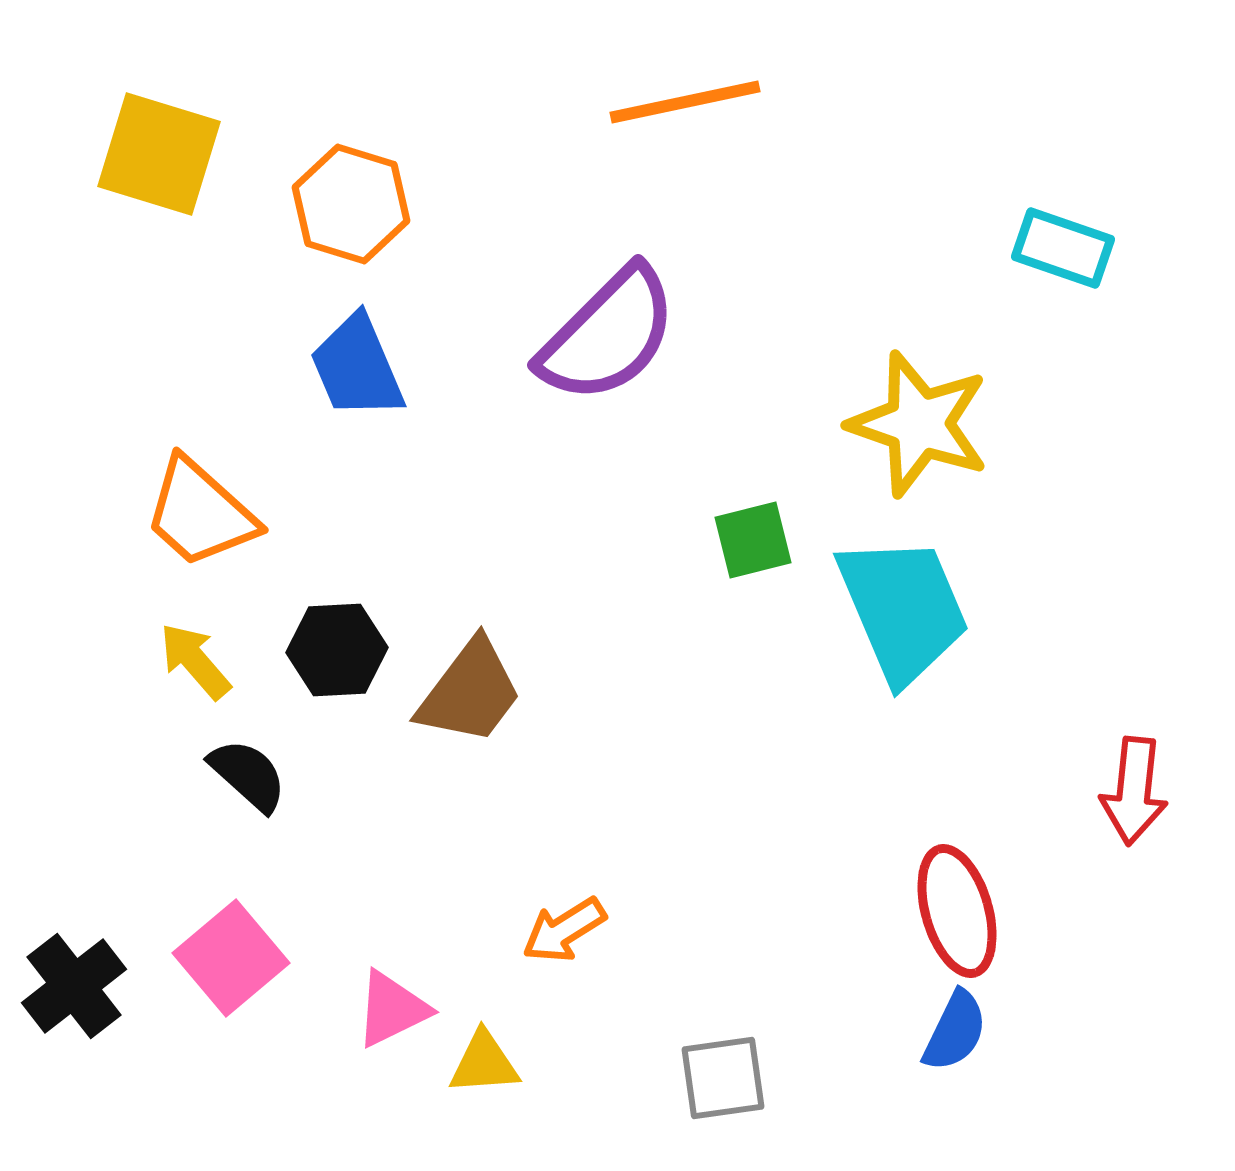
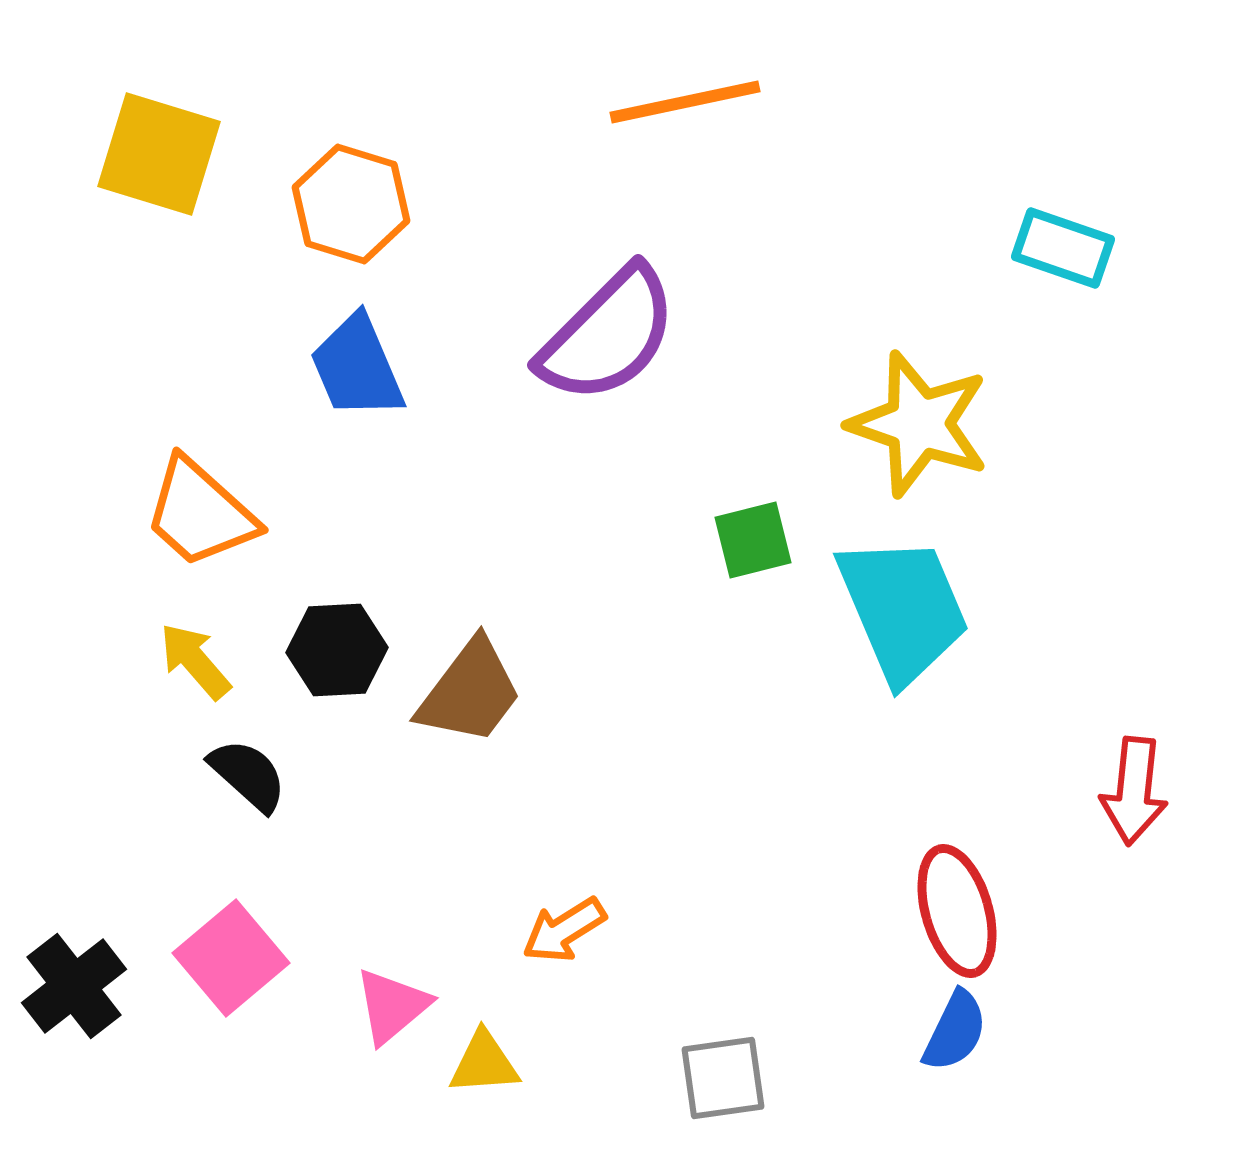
pink triangle: moved 3 px up; rotated 14 degrees counterclockwise
